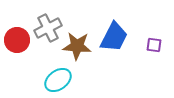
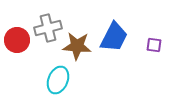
gray cross: rotated 12 degrees clockwise
cyan ellipse: rotated 32 degrees counterclockwise
